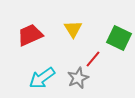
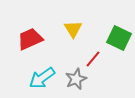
red trapezoid: moved 4 px down
gray star: moved 2 px left, 1 px down
